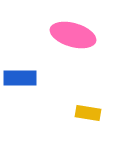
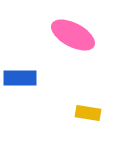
pink ellipse: rotated 12 degrees clockwise
